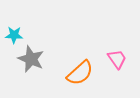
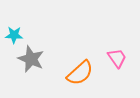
pink trapezoid: moved 1 px up
